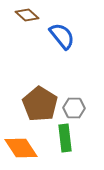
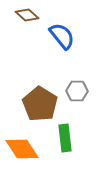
gray hexagon: moved 3 px right, 17 px up
orange diamond: moved 1 px right, 1 px down
